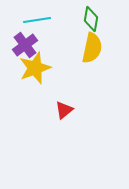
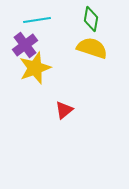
yellow semicircle: rotated 84 degrees counterclockwise
